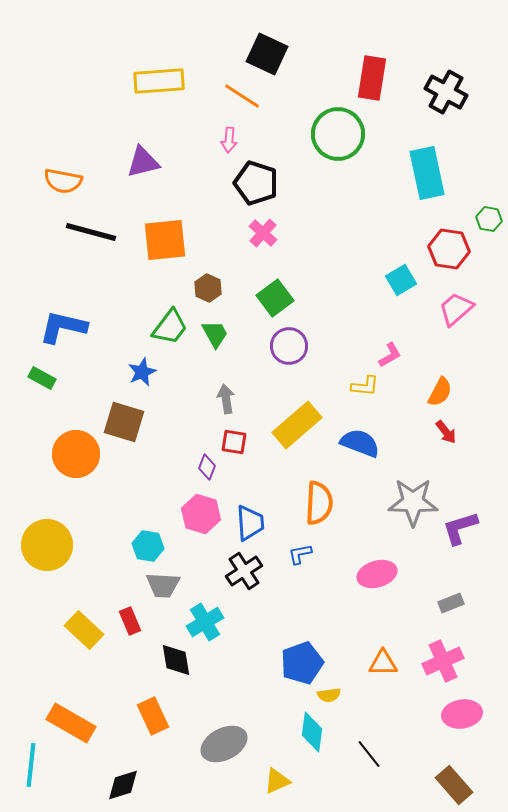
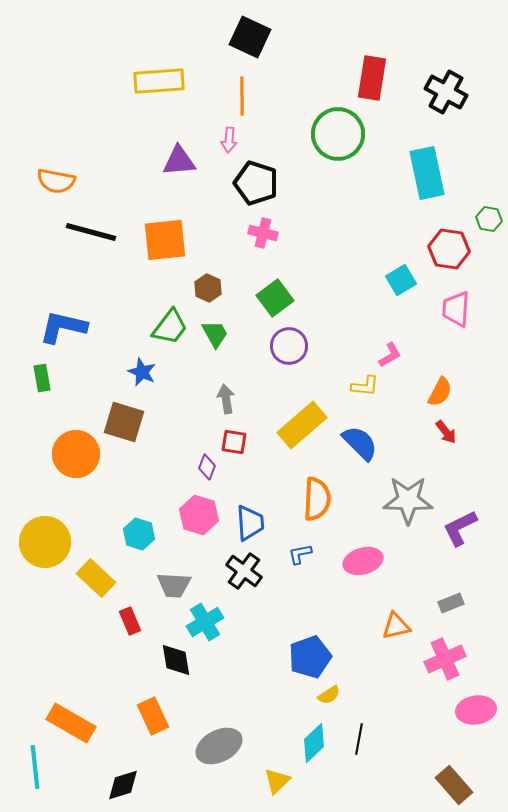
black square at (267, 54): moved 17 px left, 17 px up
orange line at (242, 96): rotated 57 degrees clockwise
purple triangle at (143, 162): moved 36 px right, 1 px up; rotated 9 degrees clockwise
orange semicircle at (63, 181): moved 7 px left
pink cross at (263, 233): rotated 28 degrees counterclockwise
pink trapezoid at (456, 309): rotated 45 degrees counterclockwise
blue star at (142, 372): rotated 24 degrees counterclockwise
green rectangle at (42, 378): rotated 52 degrees clockwise
yellow rectangle at (297, 425): moved 5 px right
blue semicircle at (360, 443): rotated 24 degrees clockwise
gray star at (413, 502): moved 5 px left, 2 px up
orange semicircle at (319, 503): moved 2 px left, 4 px up
pink hexagon at (201, 514): moved 2 px left, 1 px down
purple L-shape at (460, 528): rotated 9 degrees counterclockwise
yellow circle at (47, 545): moved 2 px left, 3 px up
cyan hexagon at (148, 546): moved 9 px left, 12 px up; rotated 8 degrees clockwise
black cross at (244, 571): rotated 21 degrees counterclockwise
pink ellipse at (377, 574): moved 14 px left, 13 px up
gray trapezoid at (163, 585): moved 11 px right
yellow rectangle at (84, 630): moved 12 px right, 52 px up
pink cross at (443, 661): moved 2 px right, 2 px up
blue pentagon at (302, 663): moved 8 px right, 6 px up
orange triangle at (383, 663): moved 13 px right, 37 px up; rotated 12 degrees counterclockwise
yellow semicircle at (329, 695): rotated 25 degrees counterclockwise
pink ellipse at (462, 714): moved 14 px right, 4 px up
cyan diamond at (312, 732): moved 2 px right, 11 px down; rotated 39 degrees clockwise
gray ellipse at (224, 744): moved 5 px left, 2 px down
black line at (369, 754): moved 10 px left, 15 px up; rotated 48 degrees clockwise
cyan line at (31, 765): moved 4 px right, 2 px down; rotated 12 degrees counterclockwise
yellow triangle at (277, 781): rotated 20 degrees counterclockwise
